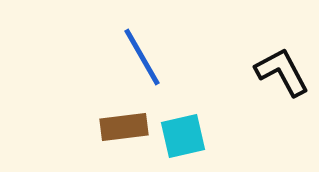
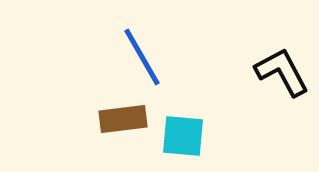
brown rectangle: moved 1 px left, 8 px up
cyan square: rotated 18 degrees clockwise
